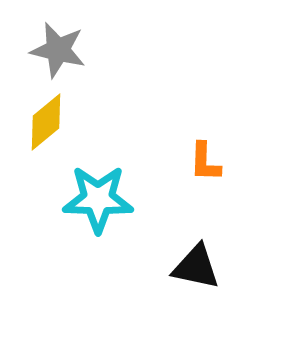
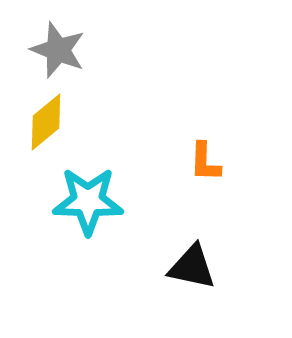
gray star: rotated 8 degrees clockwise
cyan star: moved 10 px left, 2 px down
black triangle: moved 4 px left
